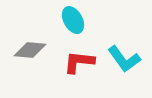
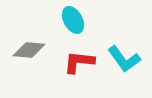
gray diamond: moved 1 px left
